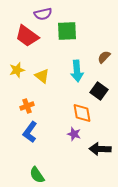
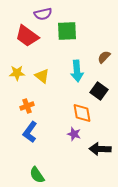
yellow star: moved 3 px down; rotated 14 degrees clockwise
